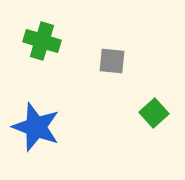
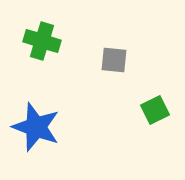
gray square: moved 2 px right, 1 px up
green square: moved 1 px right, 3 px up; rotated 16 degrees clockwise
